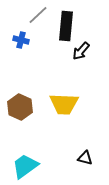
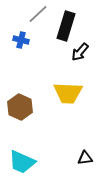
gray line: moved 1 px up
black rectangle: rotated 12 degrees clockwise
black arrow: moved 1 px left, 1 px down
yellow trapezoid: moved 4 px right, 11 px up
black triangle: rotated 21 degrees counterclockwise
cyan trapezoid: moved 3 px left, 4 px up; rotated 120 degrees counterclockwise
